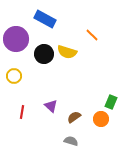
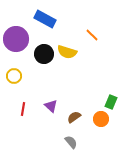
red line: moved 1 px right, 3 px up
gray semicircle: moved 1 px down; rotated 32 degrees clockwise
